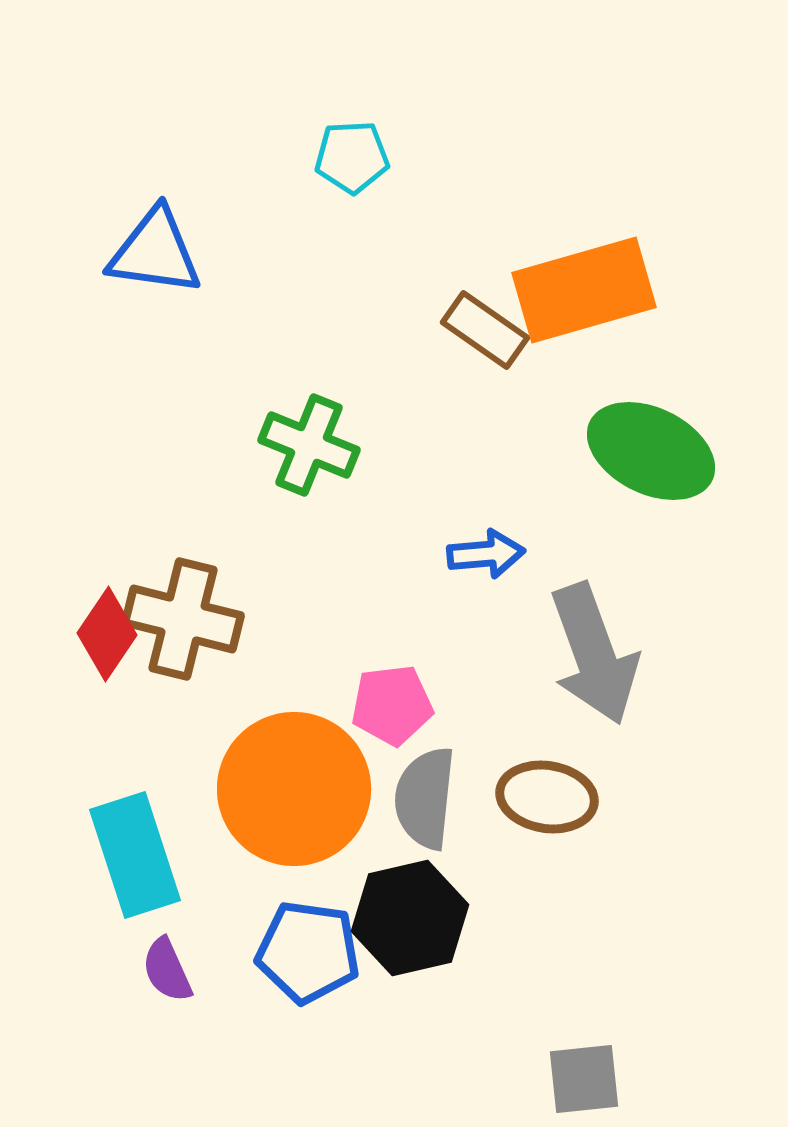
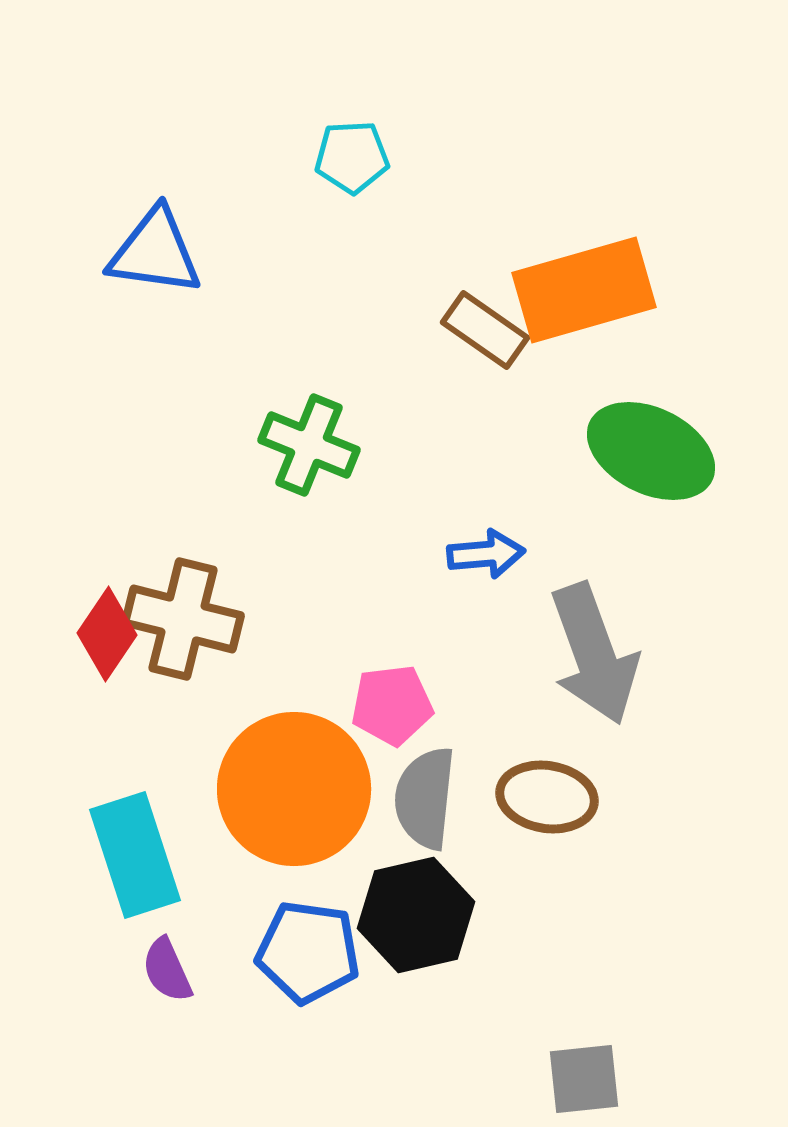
black hexagon: moved 6 px right, 3 px up
